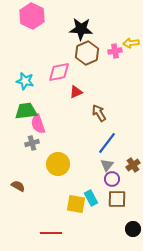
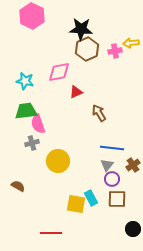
brown hexagon: moved 4 px up
blue line: moved 5 px right, 5 px down; rotated 60 degrees clockwise
yellow circle: moved 3 px up
